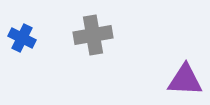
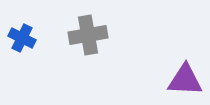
gray cross: moved 5 px left
